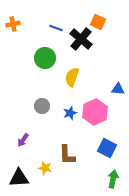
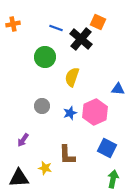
green circle: moved 1 px up
